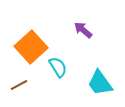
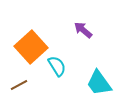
cyan semicircle: moved 1 px left, 1 px up
cyan trapezoid: moved 1 px left
